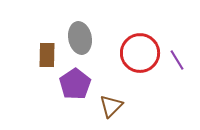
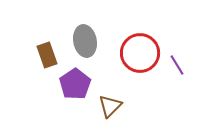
gray ellipse: moved 5 px right, 3 px down
brown rectangle: rotated 20 degrees counterclockwise
purple line: moved 5 px down
brown triangle: moved 1 px left
